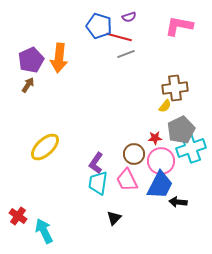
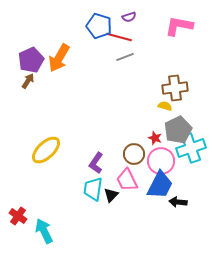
gray line: moved 1 px left, 3 px down
orange arrow: rotated 24 degrees clockwise
brown arrow: moved 4 px up
yellow semicircle: rotated 112 degrees counterclockwise
gray pentagon: moved 3 px left
red star: rotated 24 degrees clockwise
yellow ellipse: moved 1 px right, 3 px down
cyan trapezoid: moved 5 px left, 6 px down
black triangle: moved 3 px left, 23 px up
